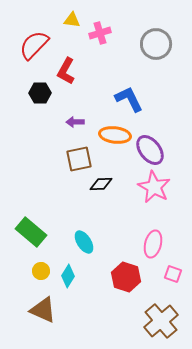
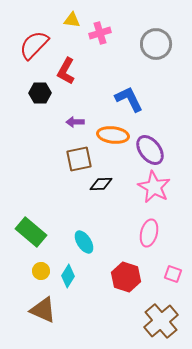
orange ellipse: moved 2 px left
pink ellipse: moved 4 px left, 11 px up
